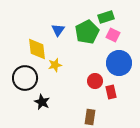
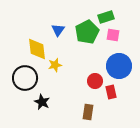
pink square: rotated 16 degrees counterclockwise
blue circle: moved 3 px down
brown rectangle: moved 2 px left, 5 px up
